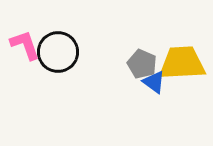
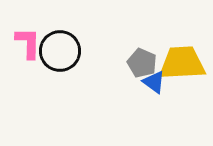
pink L-shape: moved 3 px right, 2 px up; rotated 20 degrees clockwise
black circle: moved 2 px right, 1 px up
gray pentagon: moved 1 px up
